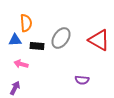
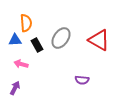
black rectangle: moved 1 px up; rotated 56 degrees clockwise
